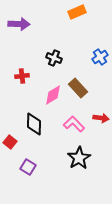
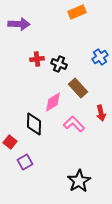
black cross: moved 5 px right, 6 px down
red cross: moved 15 px right, 17 px up
pink diamond: moved 7 px down
red arrow: moved 5 px up; rotated 70 degrees clockwise
black star: moved 23 px down
purple square: moved 3 px left, 5 px up; rotated 28 degrees clockwise
